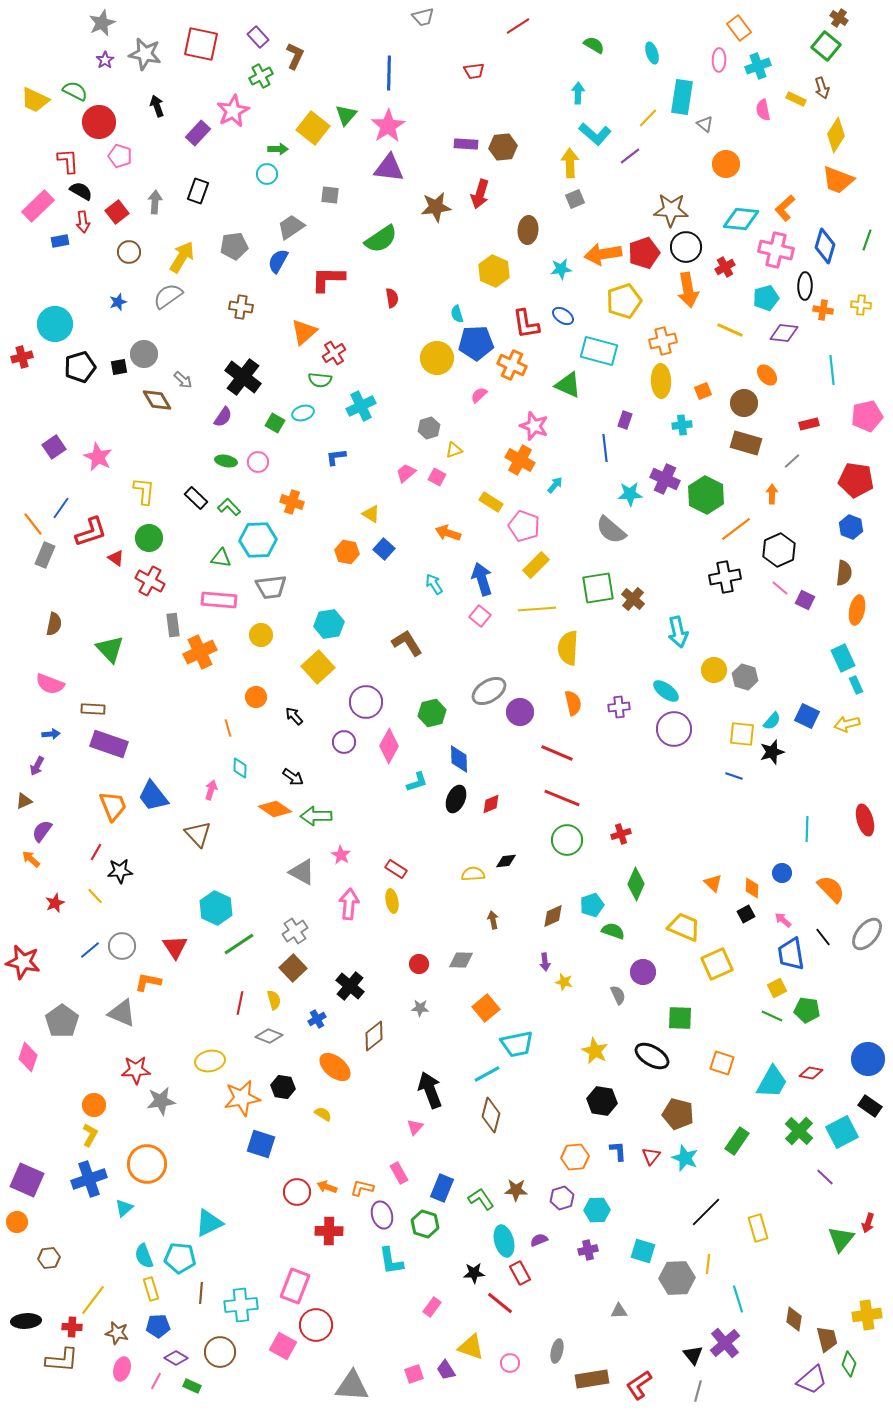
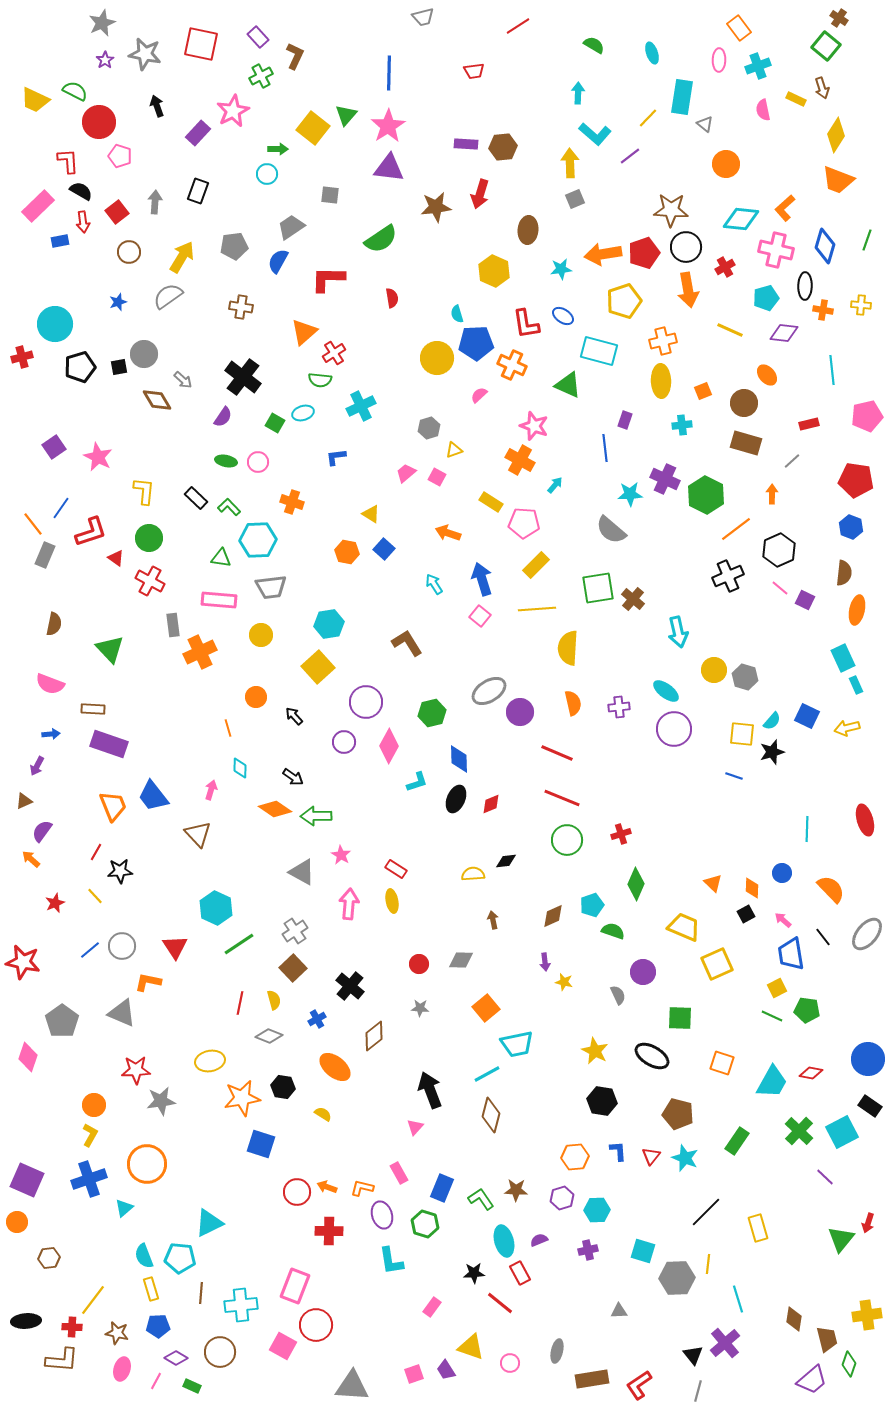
pink pentagon at (524, 526): moved 3 px up; rotated 16 degrees counterclockwise
black cross at (725, 577): moved 3 px right, 1 px up; rotated 12 degrees counterclockwise
yellow arrow at (847, 724): moved 4 px down
